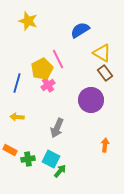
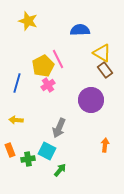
blue semicircle: rotated 30 degrees clockwise
yellow pentagon: moved 1 px right, 3 px up
brown rectangle: moved 3 px up
yellow arrow: moved 1 px left, 3 px down
gray arrow: moved 2 px right
orange rectangle: rotated 40 degrees clockwise
cyan square: moved 4 px left, 8 px up
green arrow: moved 1 px up
